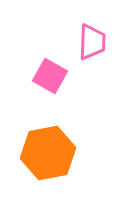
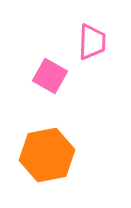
orange hexagon: moved 1 px left, 2 px down
